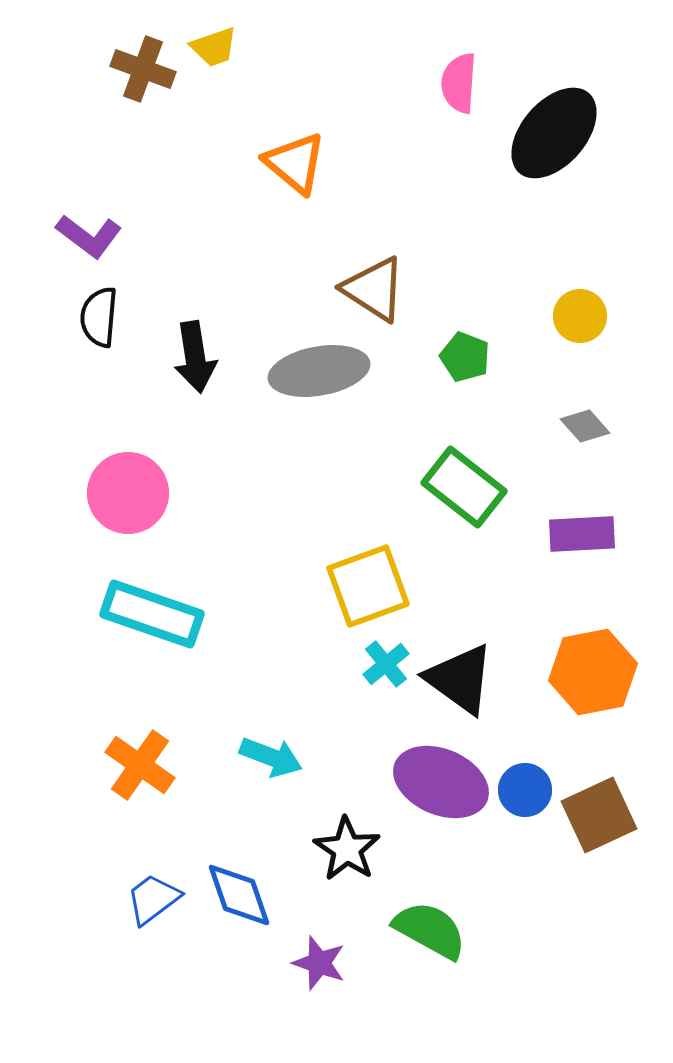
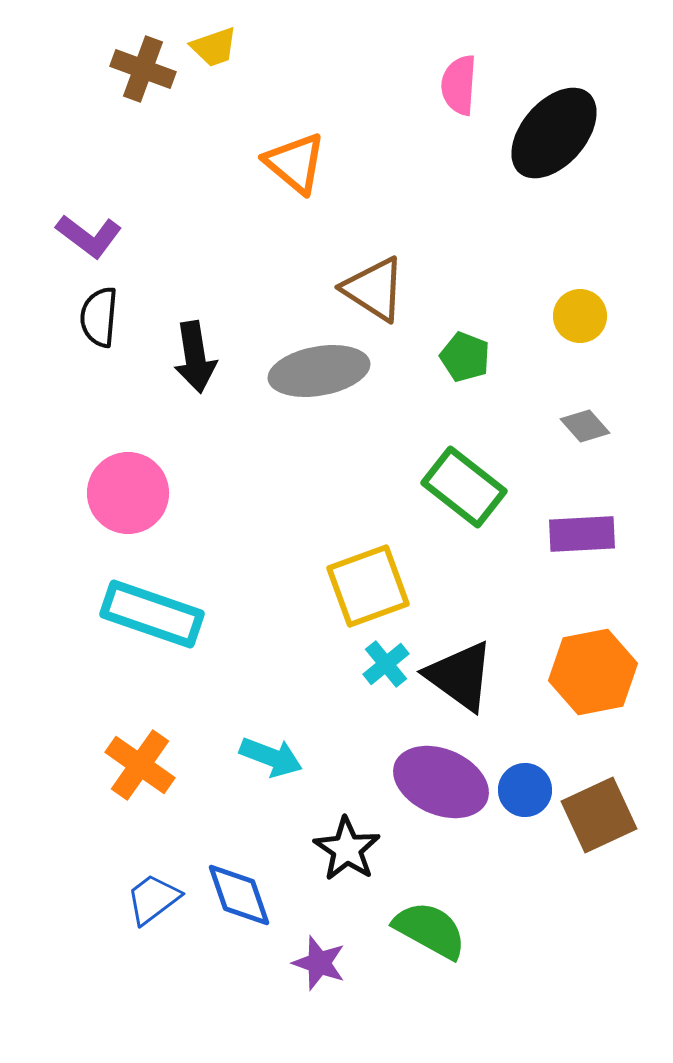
pink semicircle: moved 2 px down
black triangle: moved 3 px up
